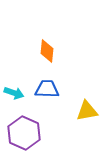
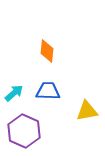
blue trapezoid: moved 1 px right, 2 px down
cyan arrow: rotated 60 degrees counterclockwise
purple hexagon: moved 2 px up
